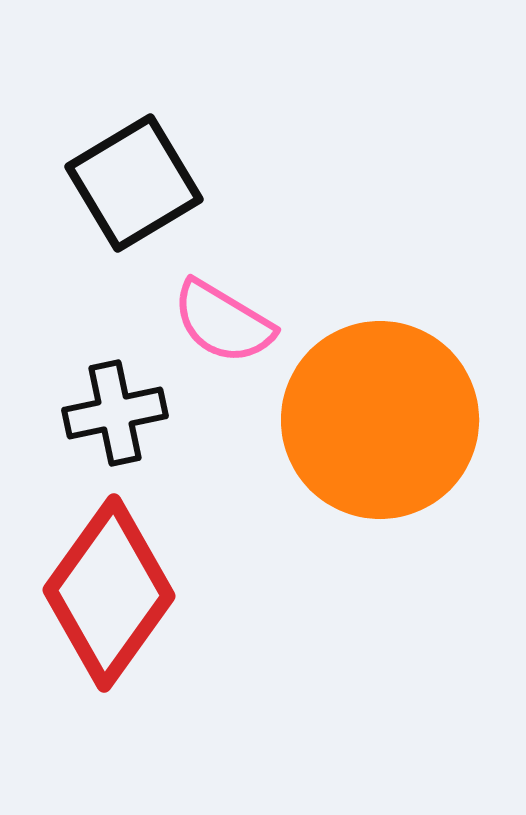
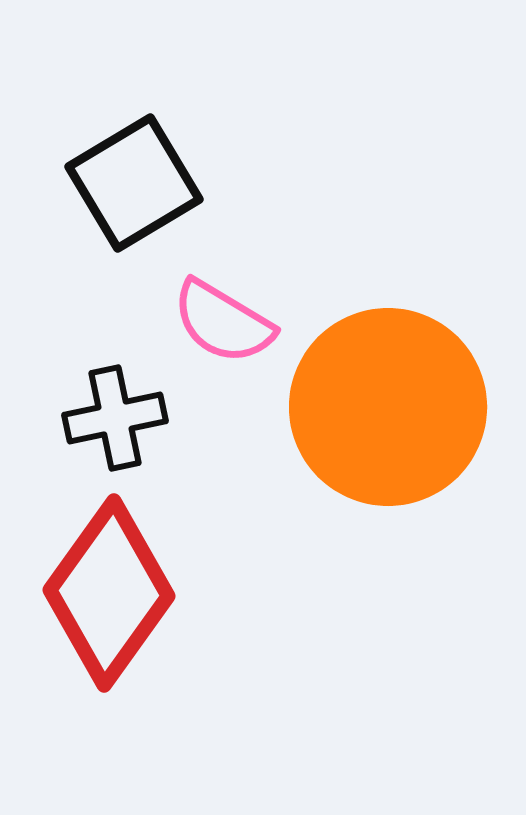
black cross: moved 5 px down
orange circle: moved 8 px right, 13 px up
